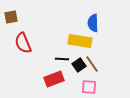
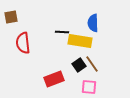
red semicircle: rotated 15 degrees clockwise
black line: moved 27 px up
